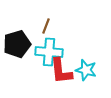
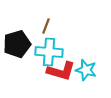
red L-shape: rotated 68 degrees counterclockwise
